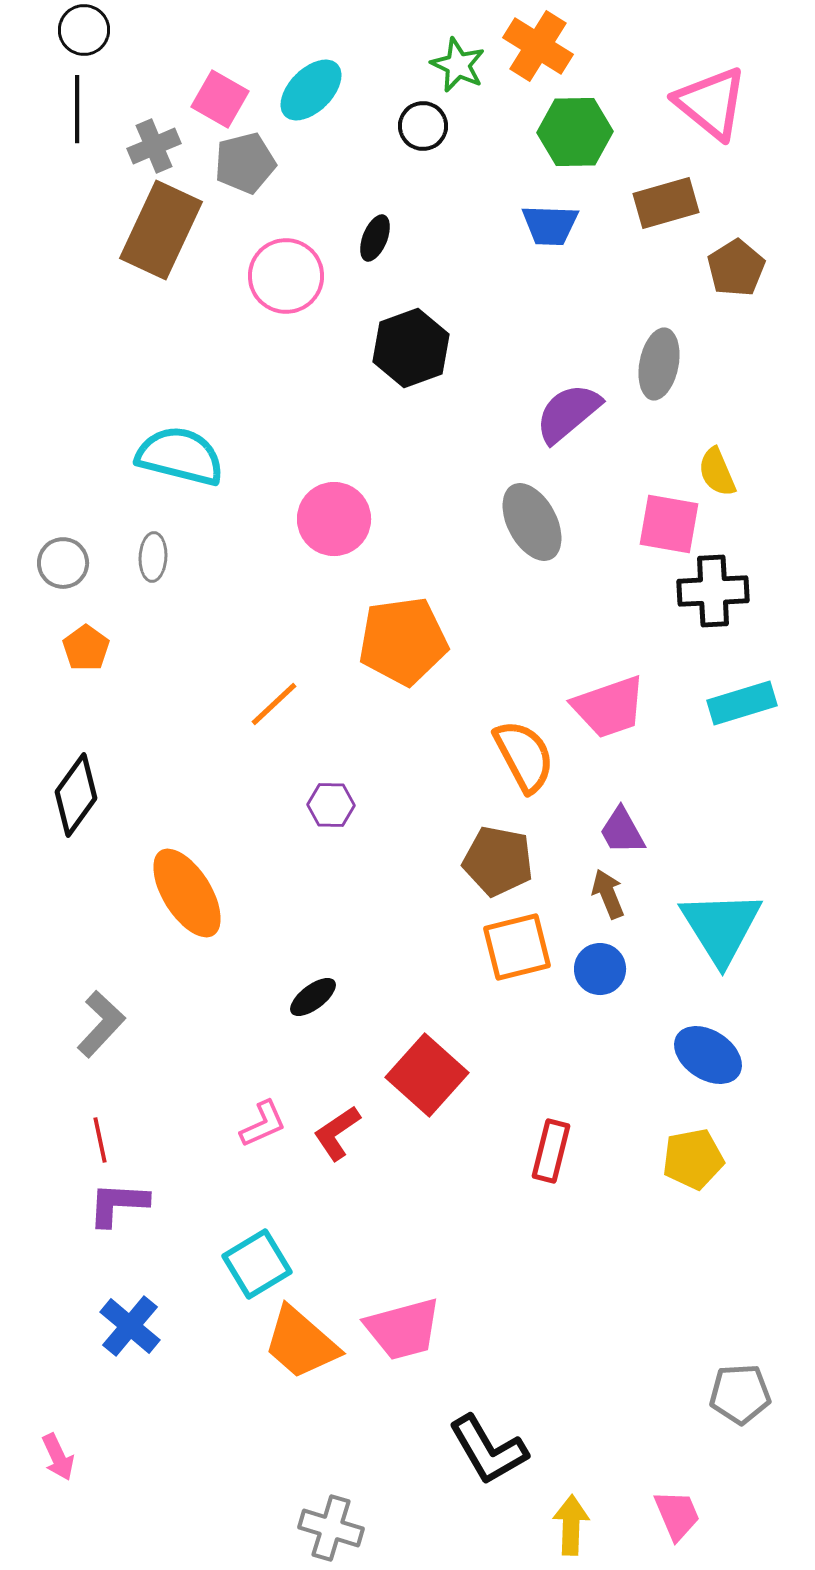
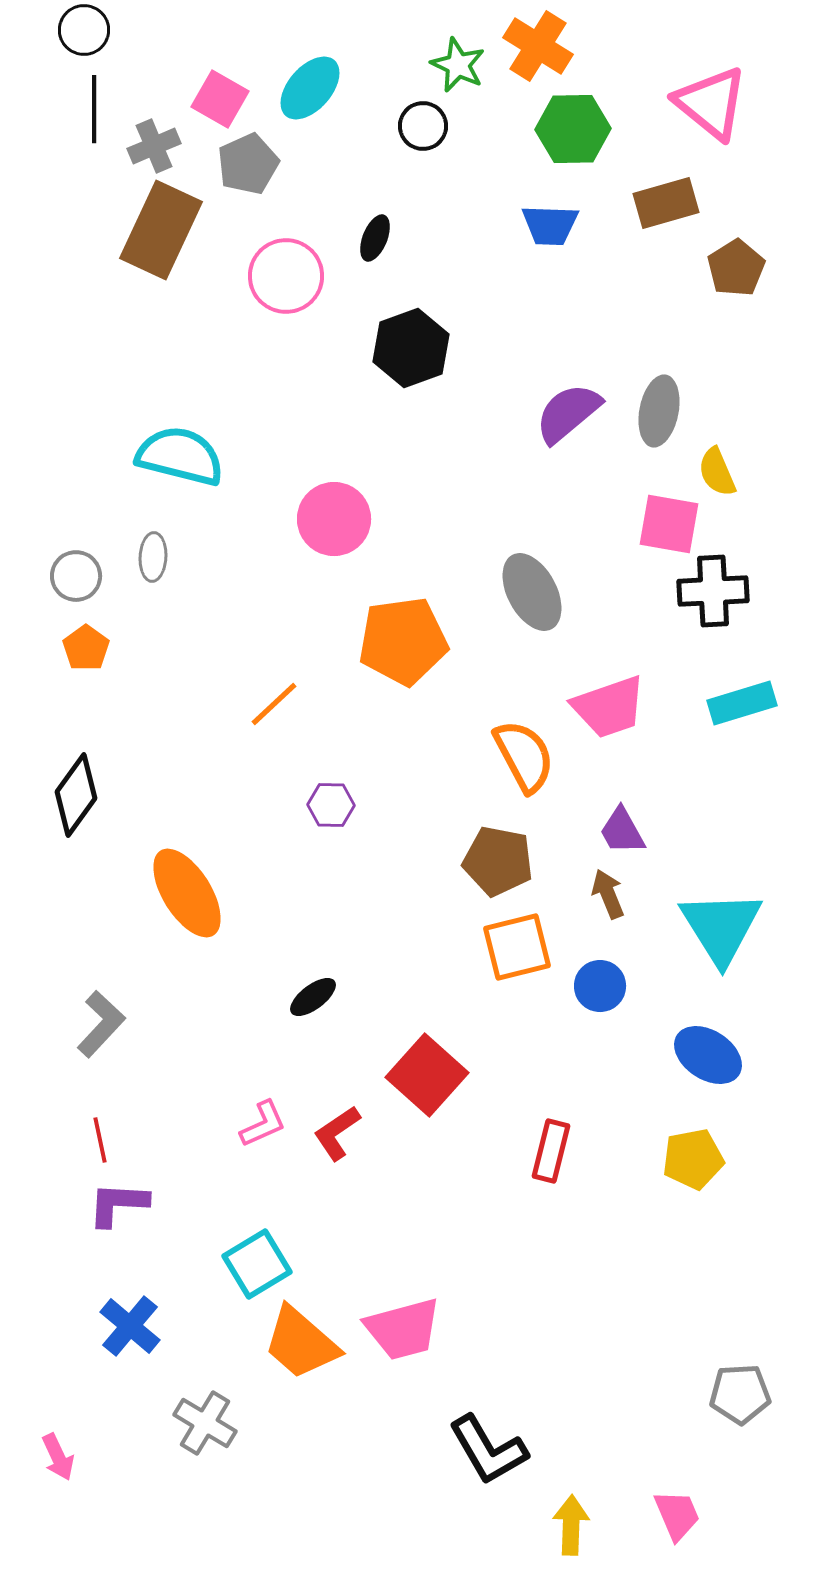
cyan ellipse at (311, 90): moved 1 px left, 2 px up; rotated 4 degrees counterclockwise
black line at (77, 109): moved 17 px right
green hexagon at (575, 132): moved 2 px left, 3 px up
gray pentagon at (245, 163): moved 3 px right, 1 px down; rotated 10 degrees counterclockwise
gray ellipse at (659, 364): moved 47 px down
gray ellipse at (532, 522): moved 70 px down
gray circle at (63, 563): moved 13 px right, 13 px down
blue circle at (600, 969): moved 17 px down
gray cross at (331, 1528): moved 126 px left, 105 px up; rotated 14 degrees clockwise
